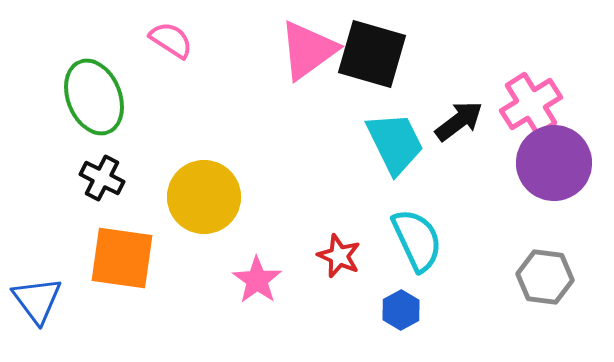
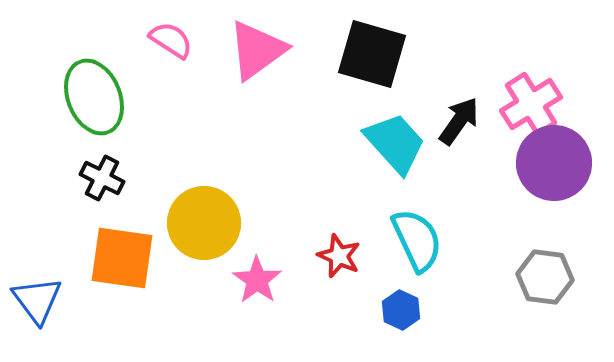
pink triangle: moved 51 px left
black arrow: rotated 18 degrees counterclockwise
cyan trapezoid: rotated 16 degrees counterclockwise
yellow circle: moved 26 px down
blue hexagon: rotated 6 degrees counterclockwise
